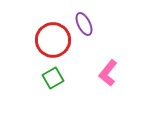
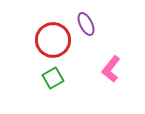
purple ellipse: moved 2 px right
pink L-shape: moved 3 px right, 4 px up
